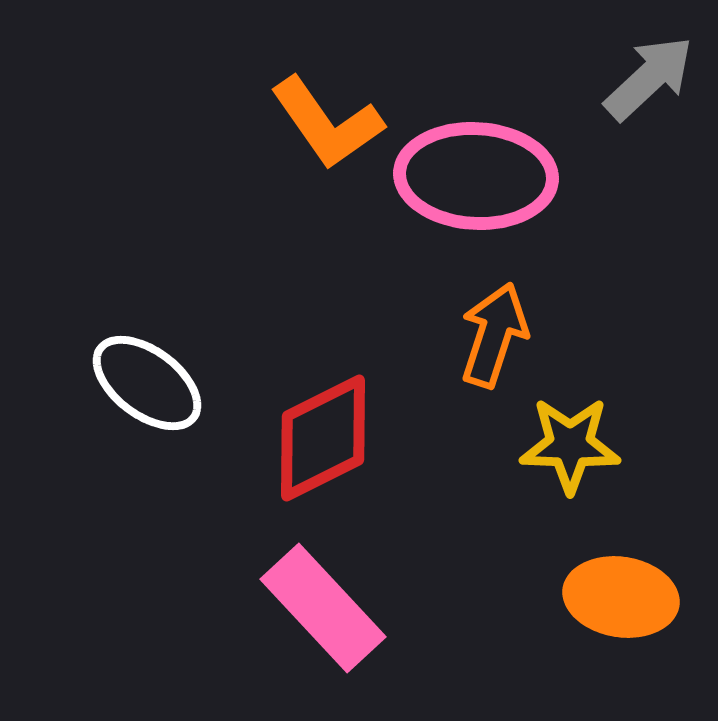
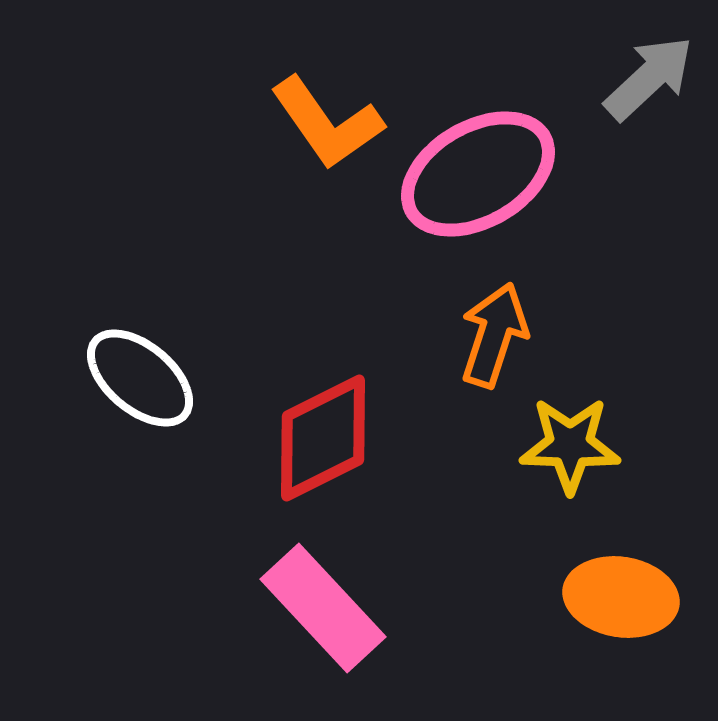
pink ellipse: moved 2 px right, 2 px up; rotated 33 degrees counterclockwise
white ellipse: moved 7 px left, 5 px up; rotated 3 degrees clockwise
